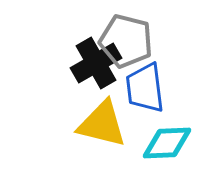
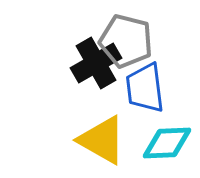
yellow triangle: moved 16 px down; rotated 16 degrees clockwise
